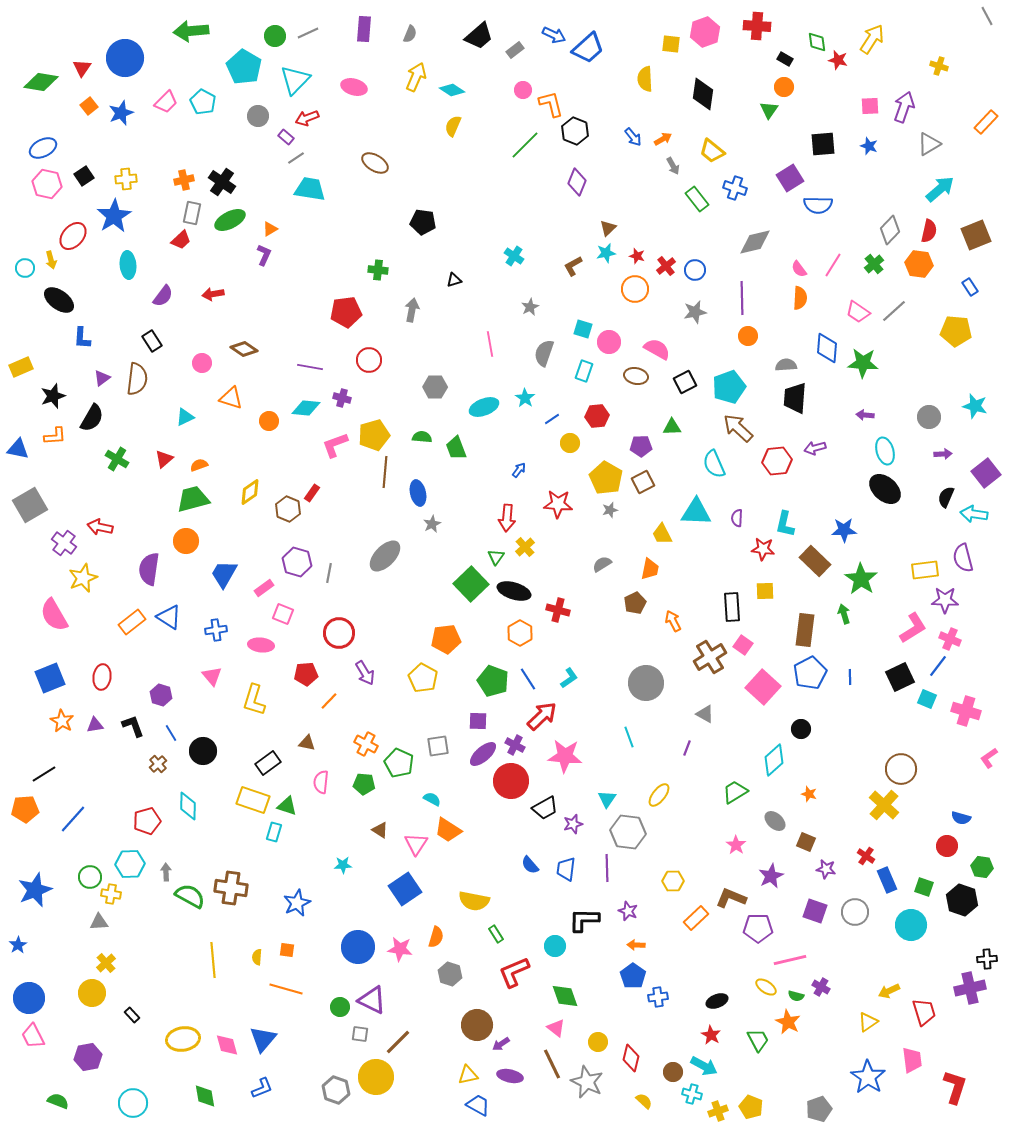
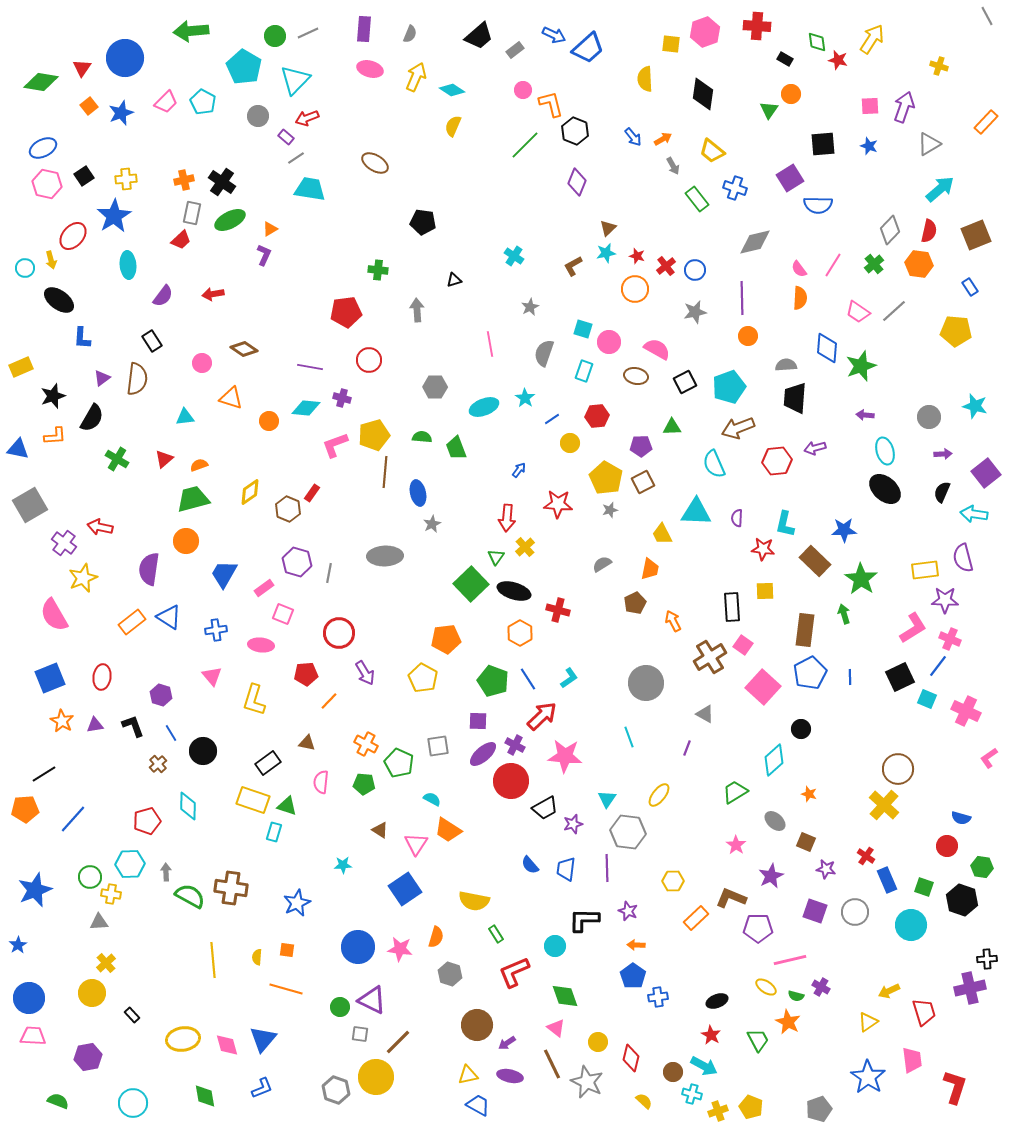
pink ellipse at (354, 87): moved 16 px right, 18 px up
orange circle at (784, 87): moved 7 px right, 7 px down
gray arrow at (412, 310): moved 5 px right; rotated 15 degrees counterclockwise
green star at (863, 363): moved 2 px left, 3 px down; rotated 24 degrees counterclockwise
cyan triangle at (185, 417): rotated 18 degrees clockwise
brown arrow at (738, 428): rotated 64 degrees counterclockwise
black semicircle at (946, 497): moved 4 px left, 5 px up
gray ellipse at (385, 556): rotated 44 degrees clockwise
pink cross at (966, 711): rotated 8 degrees clockwise
brown circle at (901, 769): moved 3 px left
pink trapezoid at (33, 1036): rotated 120 degrees clockwise
purple arrow at (501, 1044): moved 6 px right, 1 px up
